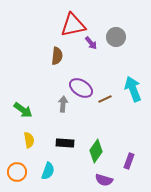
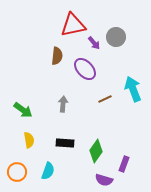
purple arrow: moved 3 px right
purple ellipse: moved 4 px right, 19 px up; rotated 15 degrees clockwise
purple rectangle: moved 5 px left, 3 px down
